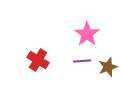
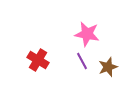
pink star: rotated 25 degrees counterclockwise
purple line: rotated 66 degrees clockwise
